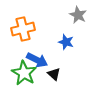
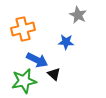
blue star: rotated 14 degrees counterclockwise
green star: moved 8 px down; rotated 30 degrees clockwise
